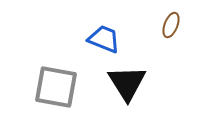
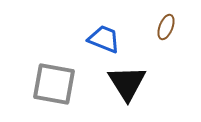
brown ellipse: moved 5 px left, 2 px down
gray square: moved 2 px left, 3 px up
